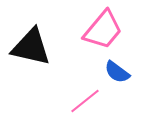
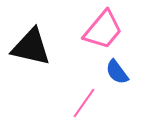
blue semicircle: rotated 16 degrees clockwise
pink line: moved 1 px left, 2 px down; rotated 16 degrees counterclockwise
